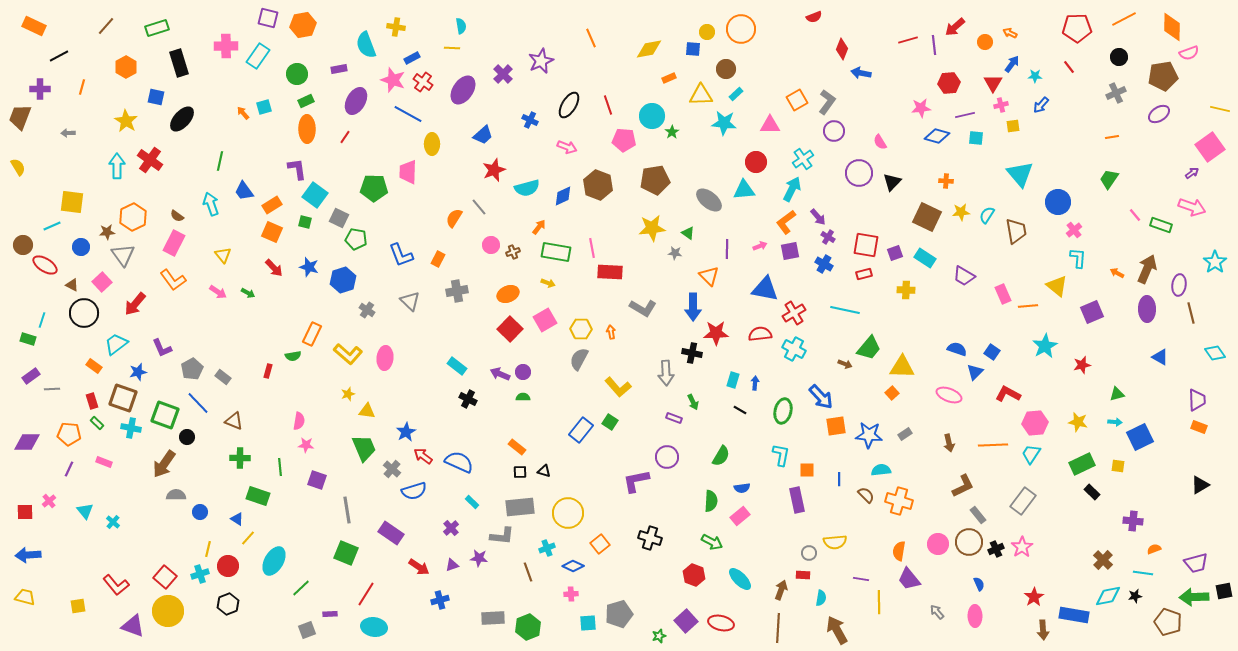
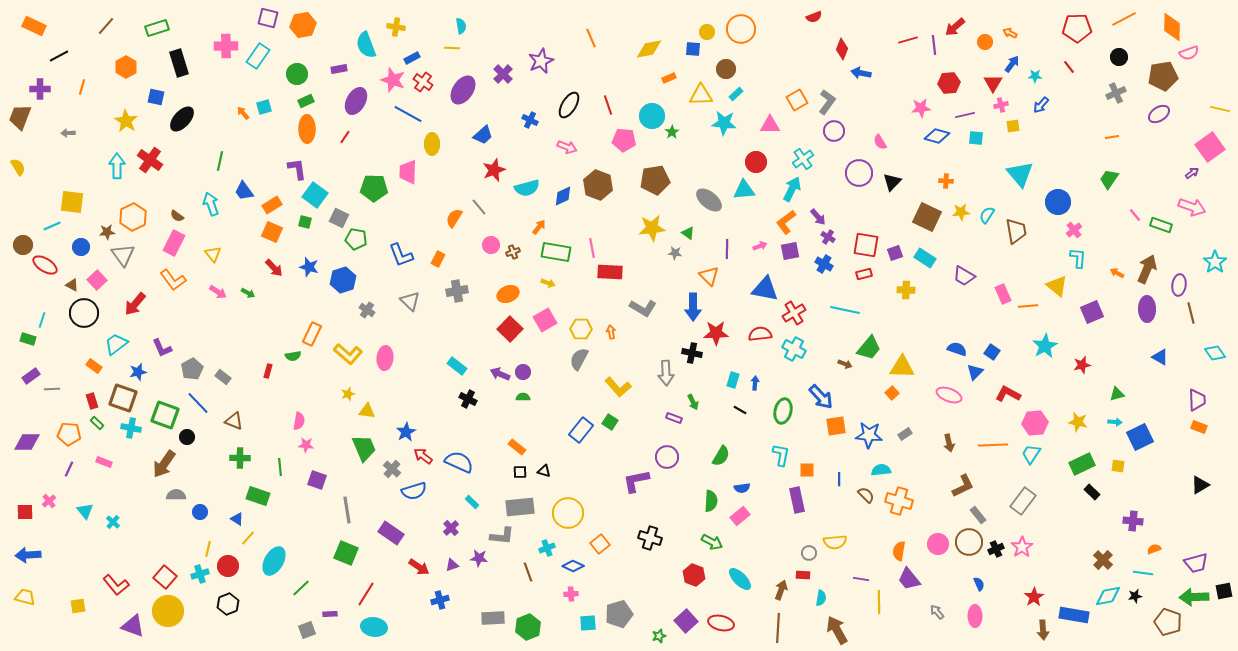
yellow triangle at (223, 255): moved 10 px left, 1 px up
pink square at (102, 282): moved 5 px left, 2 px up
